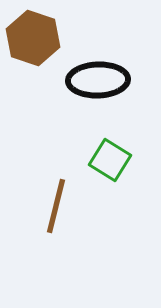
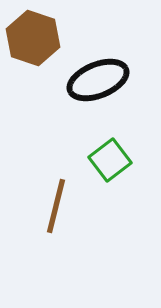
black ellipse: rotated 20 degrees counterclockwise
green square: rotated 21 degrees clockwise
